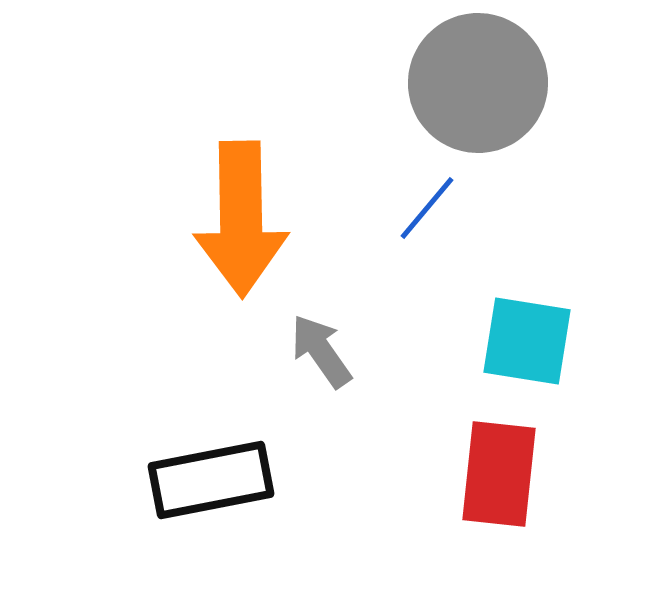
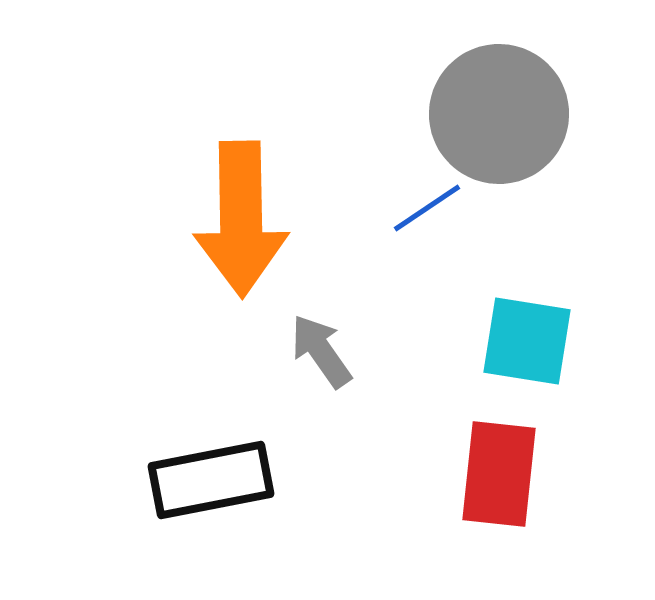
gray circle: moved 21 px right, 31 px down
blue line: rotated 16 degrees clockwise
